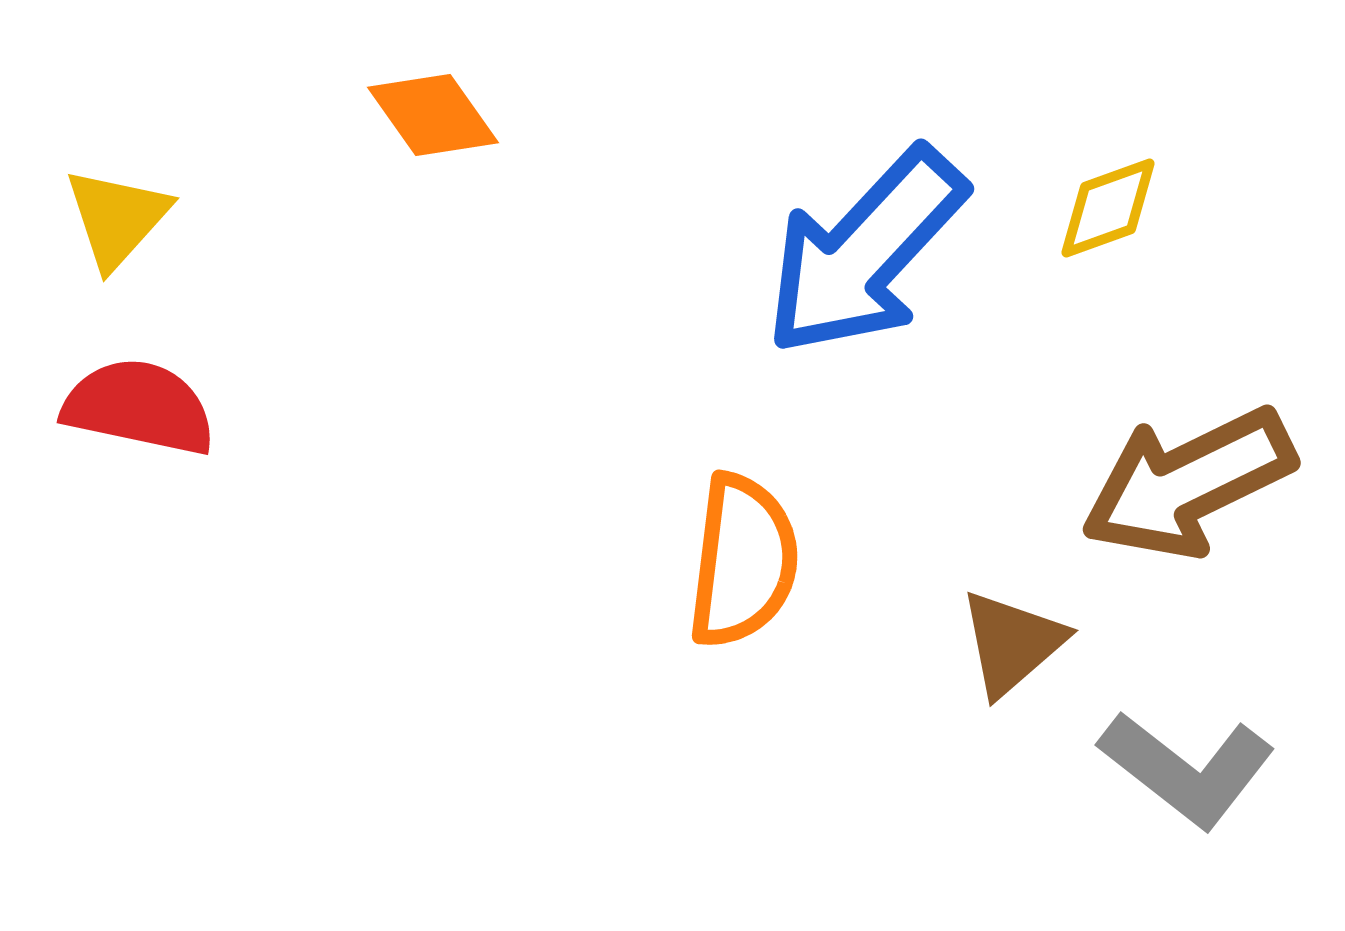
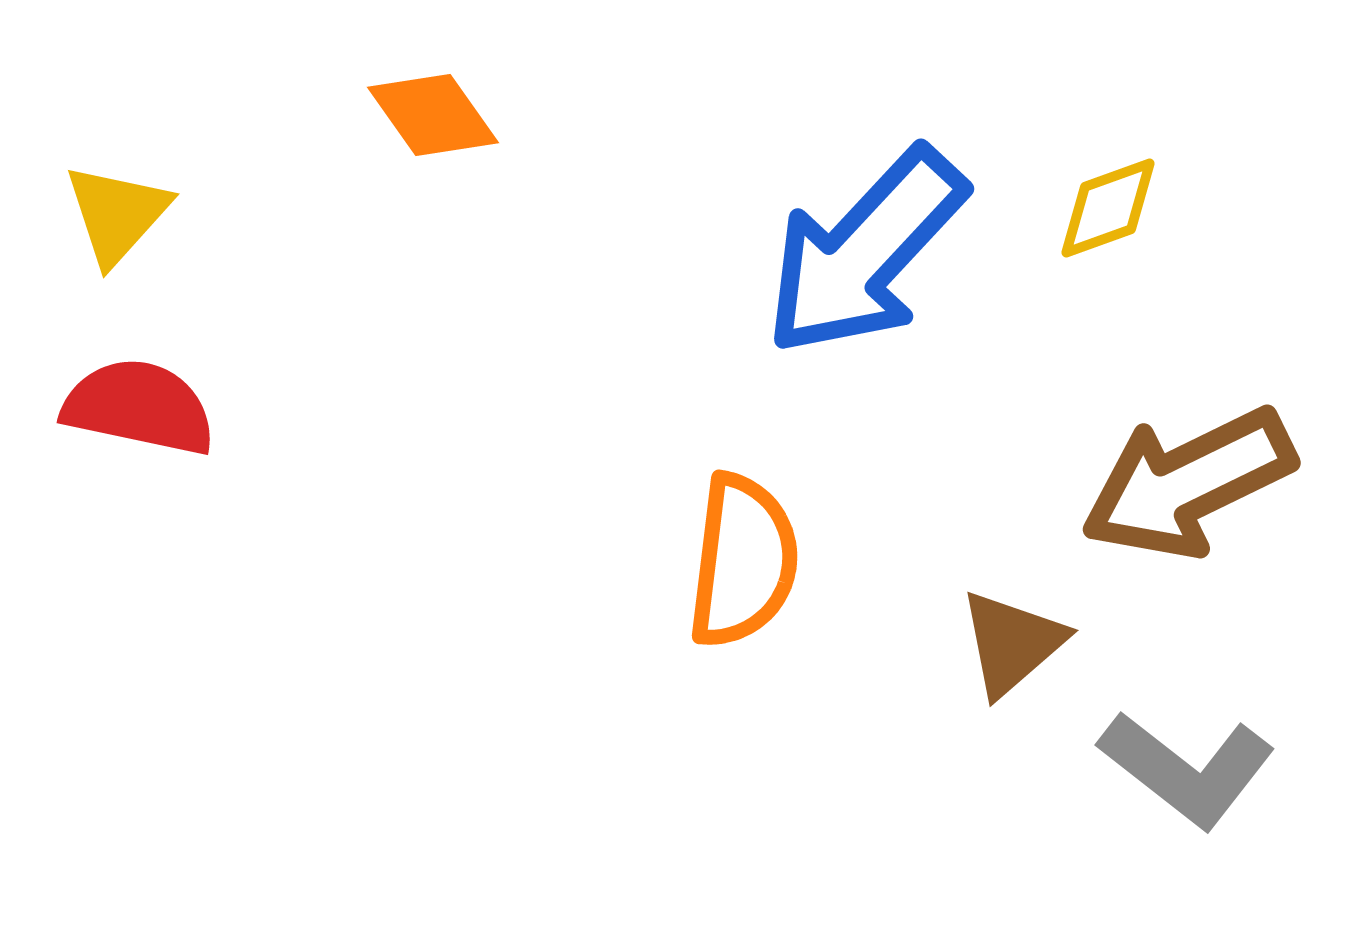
yellow triangle: moved 4 px up
